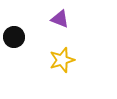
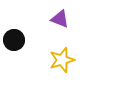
black circle: moved 3 px down
